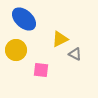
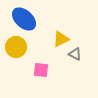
yellow triangle: moved 1 px right
yellow circle: moved 3 px up
